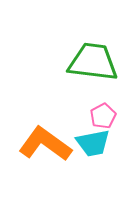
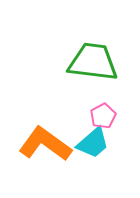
cyan trapezoid: rotated 30 degrees counterclockwise
